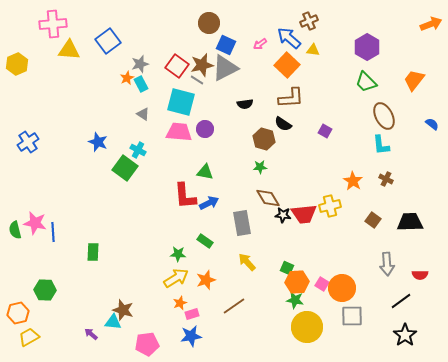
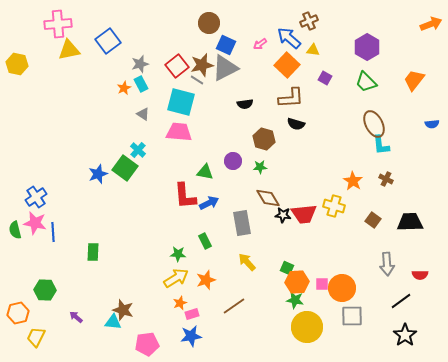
pink cross at (53, 24): moved 5 px right
yellow triangle at (69, 50): rotated 15 degrees counterclockwise
yellow hexagon at (17, 64): rotated 25 degrees counterclockwise
red square at (177, 66): rotated 15 degrees clockwise
orange star at (127, 78): moved 3 px left, 10 px down
brown ellipse at (384, 116): moved 10 px left, 8 px down
black semicircle at (283, 124): moved 13 px right; rotated 18 degrees counterclockwise
blue semicircle at (432, 124): rotated 136 degrees clockwise
purple circle at (205, 129): moved 28 px right, 32 px down
purple square at (325, 131): moved 53 px up
blue cross at (28, 142): moved 8 px right, 55 px down
blue star at (98, 142): moved 32 px down; rotated 30 degrees clockwise
cyan cross at (138, 150): rotated 14 degrees clockwise
yellow cross at (330, 206): moved 4 px right; rotated 30 degrees clockwise
green rectangle at (205, 241): rotated 28 degrees clockwise
pink square at (322, 284): rotated 32 degrees counterclockwise
purple arrow at (91, 334): moved 15 px left, 17 px up
yellow trapezoid at (29, 337): moved 7 px right; rotated 35 degrees counterclockwise
